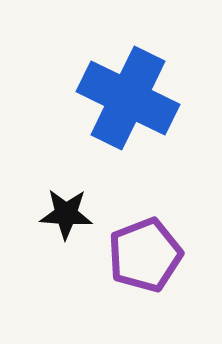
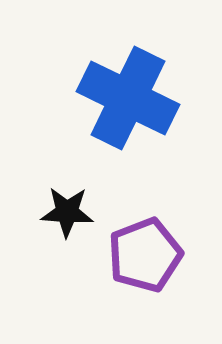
black star: moved 1 px right, 2 px up
